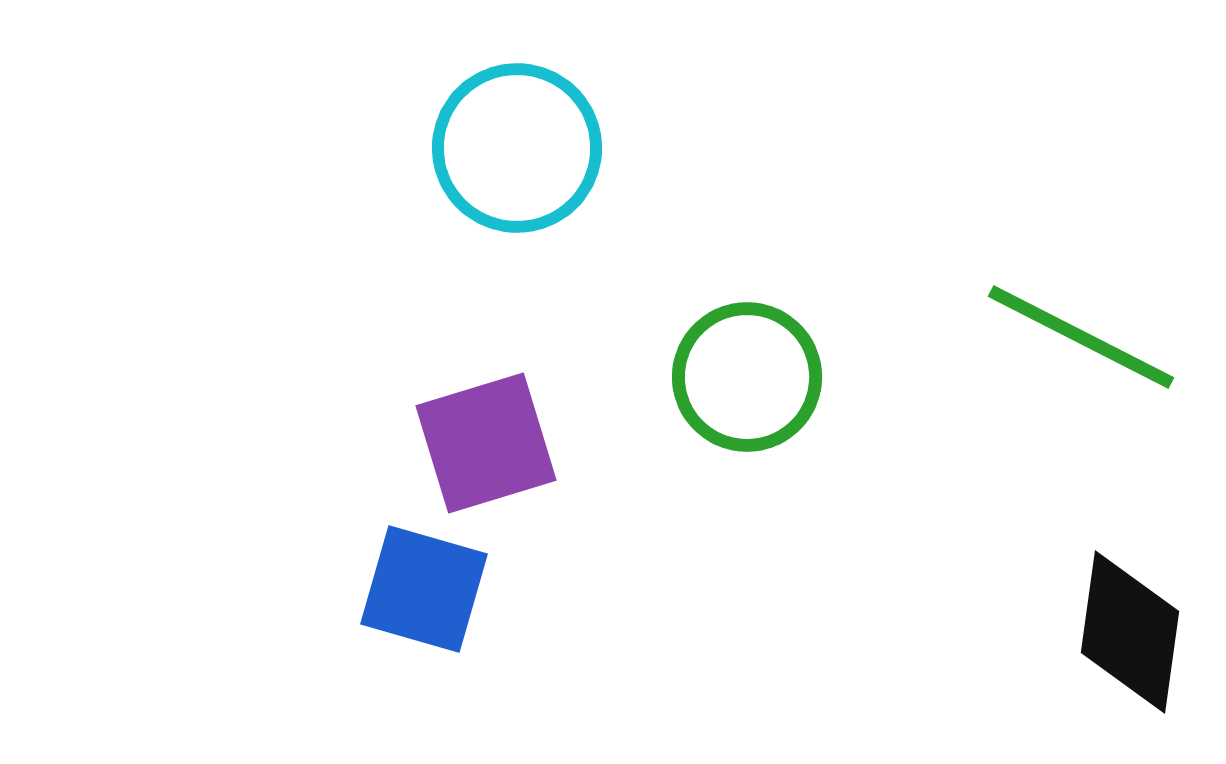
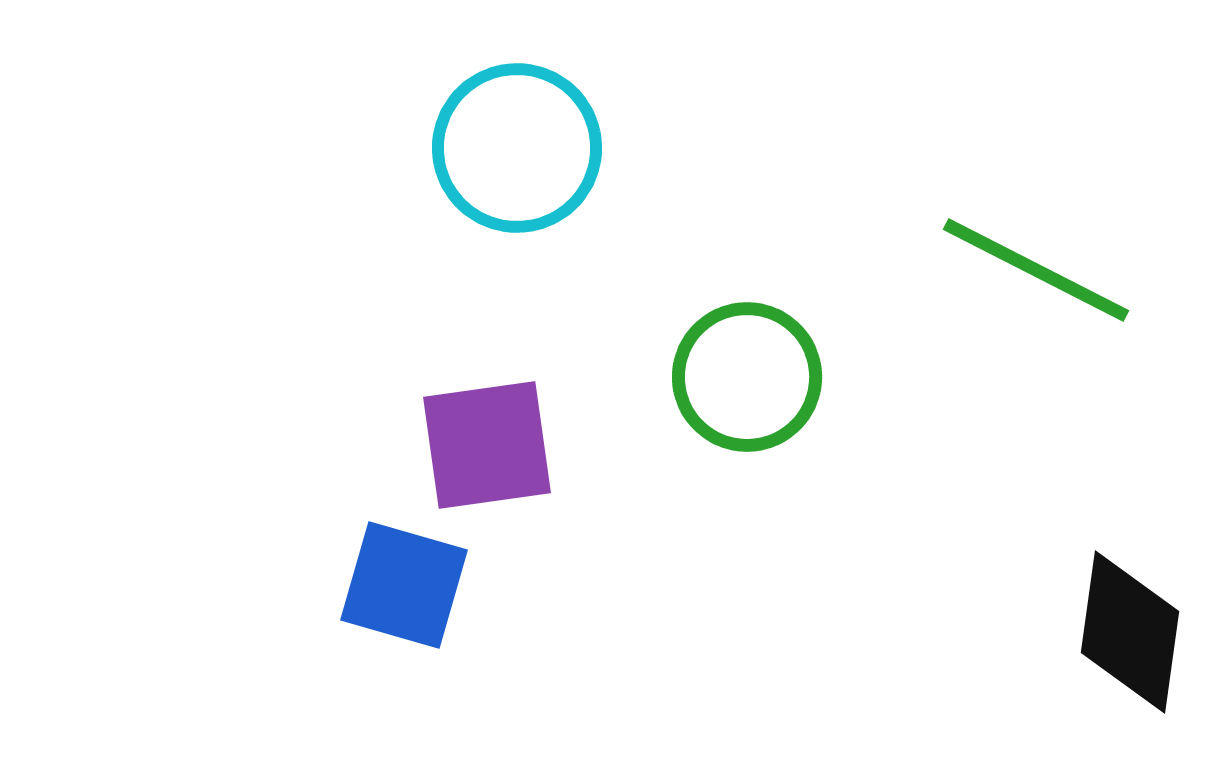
green line: moved 45 px left, 67 px up
purple square: moved 1 px right, 2 px down; rotated 9 degrees clockwise
blue square: moved 20 px left, 4 px up
